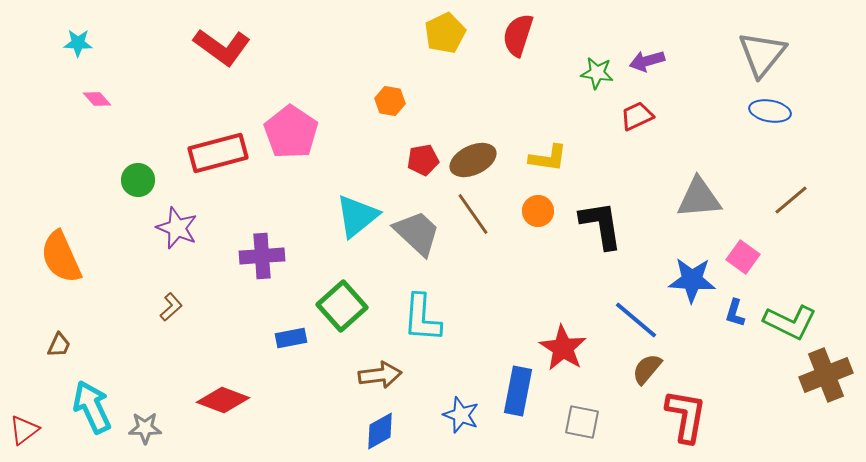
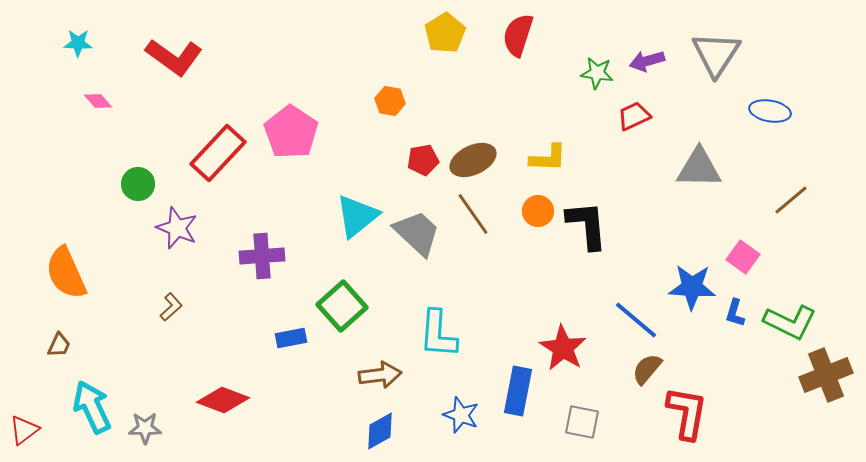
yellow pentagon at (445, 33): rotated 6 degrees counterclockwise
red L-shape at (222, 47): moved 48 px left, 10 px down
gray triangle at (762, 54): moved 46 px left; rotated 6 degrees counterclockwise
pink diamond at (97, 99): moved 1 px right, 2 px down
red trapezoid at (637, 116): moved 3 px left
red rectangle at (218, 153): rotated 32 degrees counterclockwise
yellow L-shape at (548, 158): rotated 6 degrees counterclockwise
green circle at (138, 180): moved 4 px down
gray triangle at (699, 198): moved 30 px up; rotated 6 degrees clockwise
black L-shape at (601, 225): moved 14 px left; rotated 4 degrees clockwise
orange semicircle at (61, 257): moved 5 px right, 16 px down
blue star at (692, 280): moved 7 px down
cyan L-shape at (422, 318): moved 16 px right, 16 px down
red L-shape at (686, 416): moved 1 px right, 3 px up
